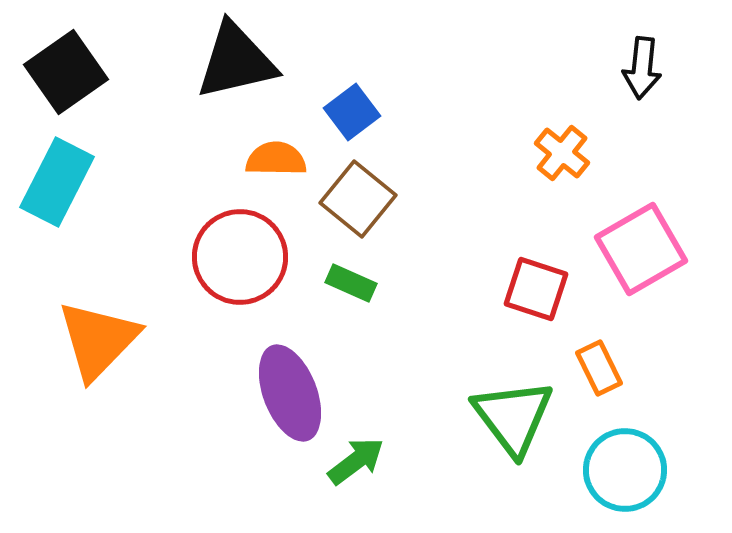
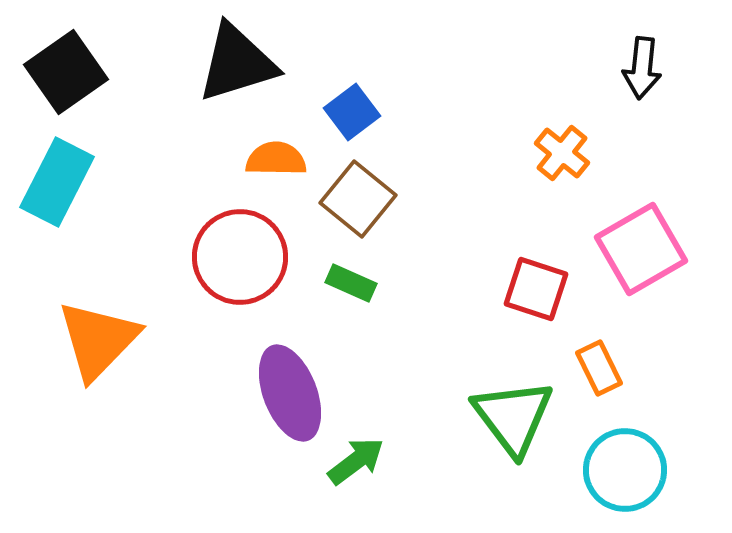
black triangle: moved 1 px right, 2 px down; rotated 4 degrees counterclockwise
